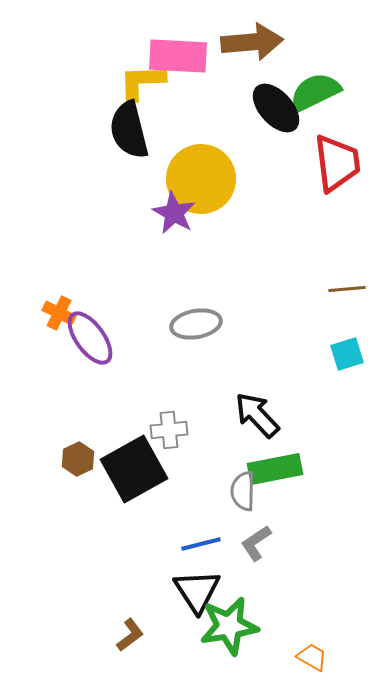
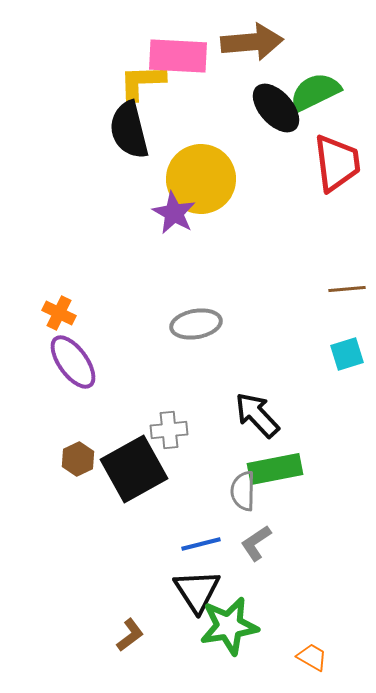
purple ellipse: moved 17 px left, 24 px down
